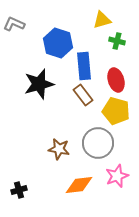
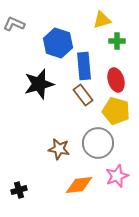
green cross: rotated 14 degrees counterclockwise
